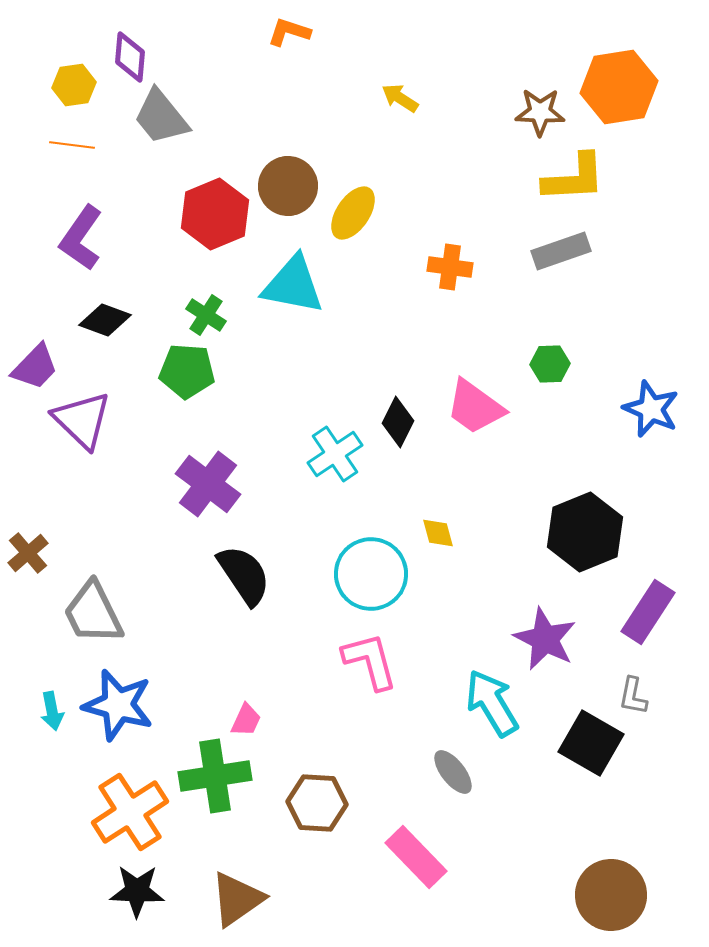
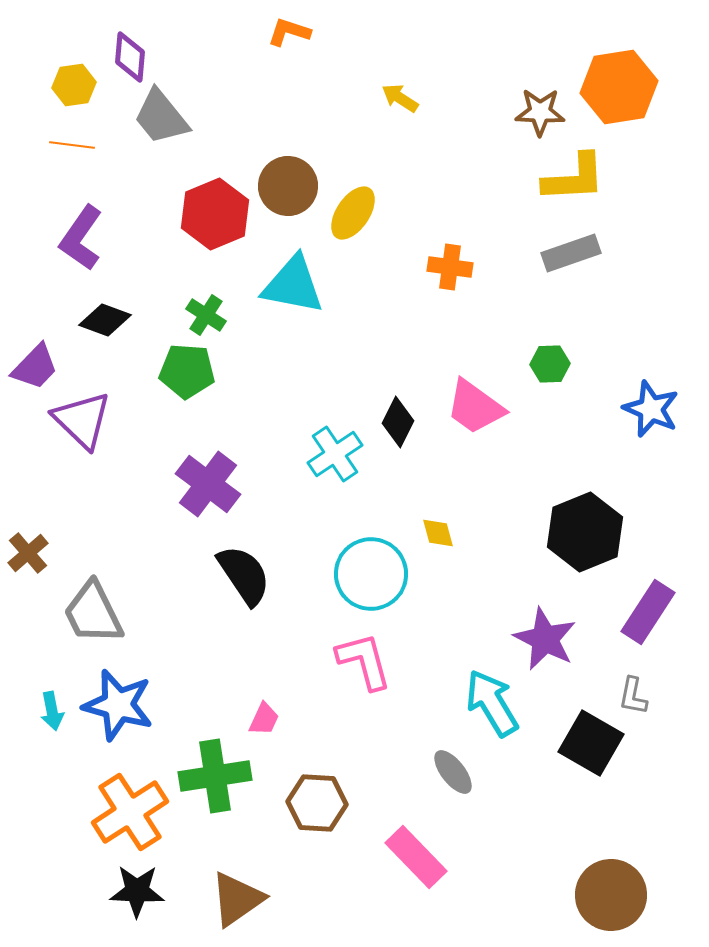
gray rectangle at (561, 251): moved 10 px right, 2 px down
pink L-shape at (370, 661): moved 6 px left
pink trapezoid at (246, 720): moved 18 px right, 1 px up
